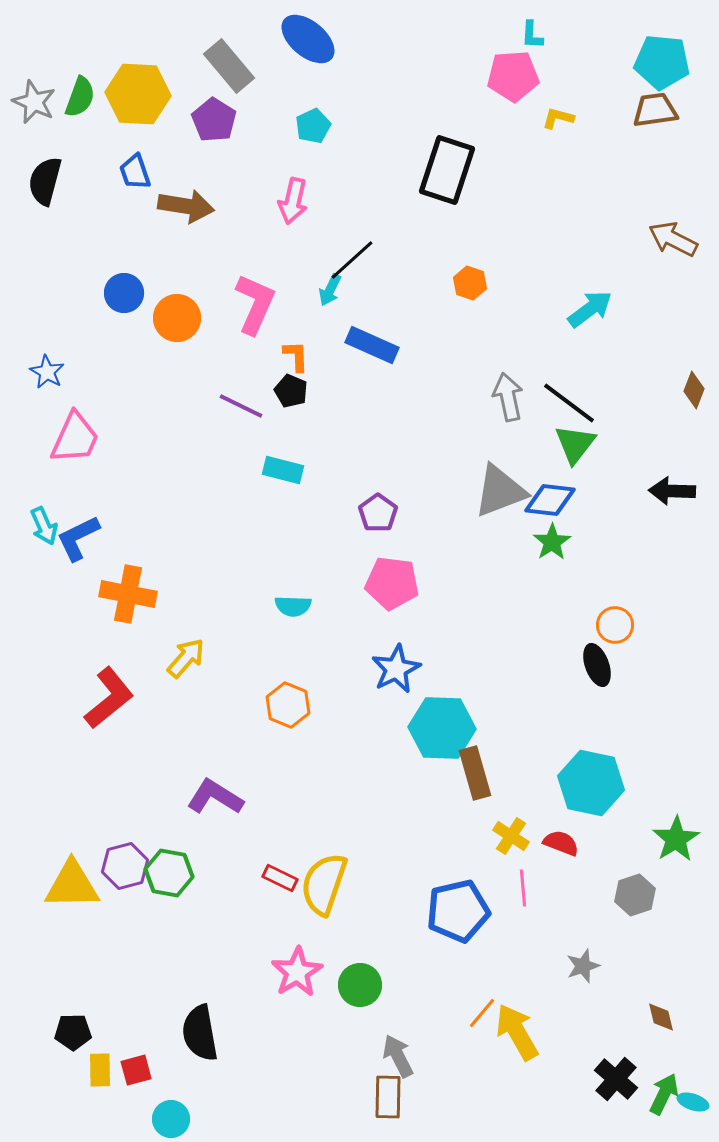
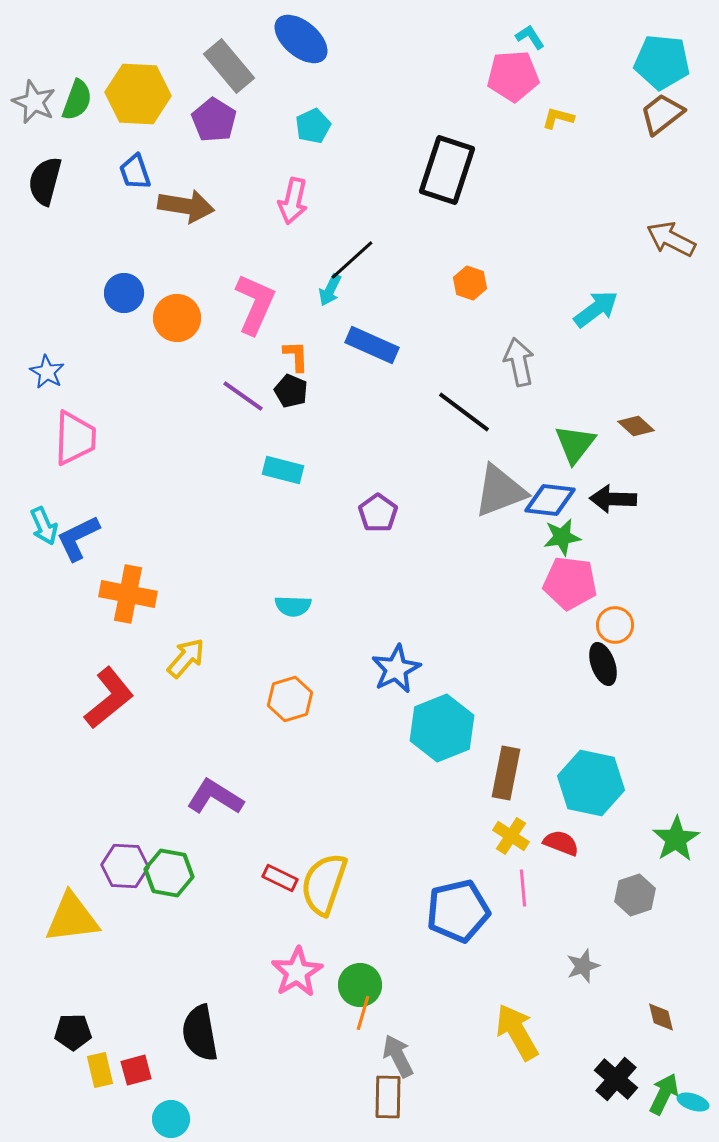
cyan L-shape at (532, 35): moved 2 px left, 2 px down; rotated 144 degrees clockwise
blue ellipse at (308, 39): moved 7 px left
green semicircle at (80, 97): moved 3 px left, 3 px down
brown trapezoid at (655, 110): moved 7 px right, 4 px down; rotated 30 degrees counterclockwise
brown arrow at (673, 239): moved 2 px left
cyan arrow at (590, 309): moved 6 px right
brown diamond at (694, 390): moved 58 px left, 36 px down; rotated 69 degrees counterclockwise
gray arrow at (508, 397): moved 11 px right, 35 px up
black line at (569, 403): moved 105 px left, 9 px down
purple line at (241, 406): moved 2 px right, 10 px up; rotated 9 degrees clockwise
pink trapezoid at (75, 438): rotated 22 degrees counterclockwise
black arrow at (672, 491): moved 59 px left, 8 px down
green star at (552, 542): moved 10 px right, 5 px up; rotated 24 degrees clockwise
pink pentagon at (392, 583): moved 178 px right
black ellipse at (597, 665): moved 6 px right, 1 px up
orange hexagon at (288, 705): moved 2 px right, 6 px up; rotated 21 degrees clockwise
cyan hexagon at (442, 728): rotated 24 degrees counterclockwise
brown rectangle at (475, 773): moved 31 px right; rotated 27 degrees clockwise
purple hexagon at (125, 866): rotated 18 degrees clockwise
yellow triangle at (72, 885): moved 33 px down; rotated 6 degrees counterclockwise
orange line at (482, 1013): moved 119 px left; rotated 24 degrees counterclockwise
yellow rectangle at (100, 1070): rotated 12 degrees counterclockwise
